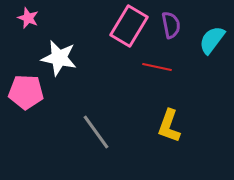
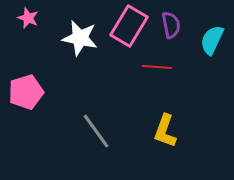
cyan semicircle: rotated 12 degrees counterclockwise
white star: moved 21 px right, 20 px up
red line: rotated 8 degrees counterclockwise
pink pentagon: rotated 20 degrees counterclockwise
yellow L-shape: moved 4 px left, 5 px down
gray line: moved 1 px up
